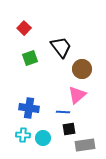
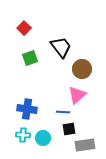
blue cross: moved 2 px left, 1 px down
